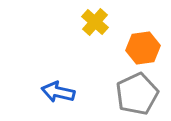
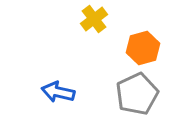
yellow cross: moved 1 px left, 3 px up; rotated 12 degrees clockwise
orange hexagon: rotated 8 degrees counterclockwise
